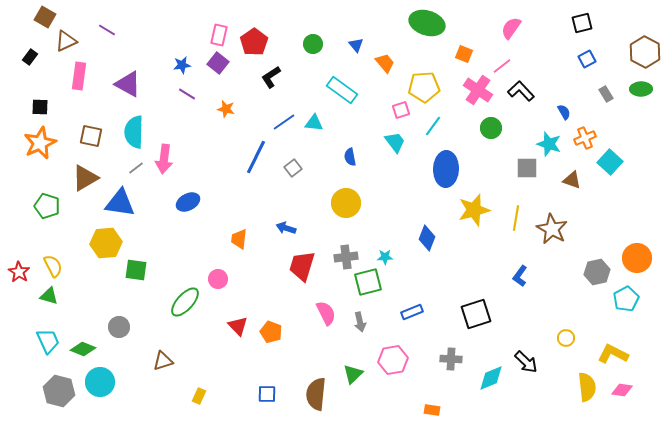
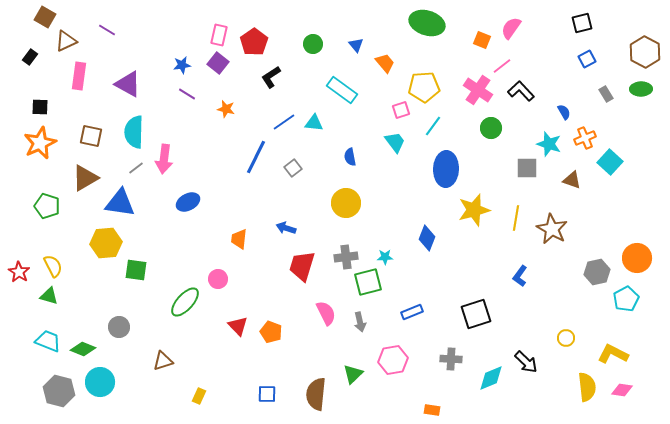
orange square at (464, 54): moved 18 px right, 14 px up
cyan trapezoid at (48, 341): rotated 44 degrees counterclockwise
